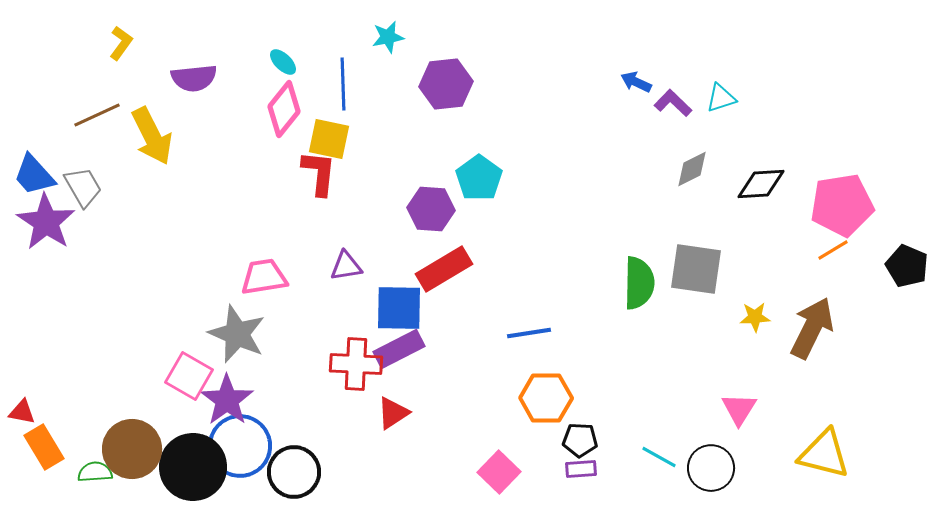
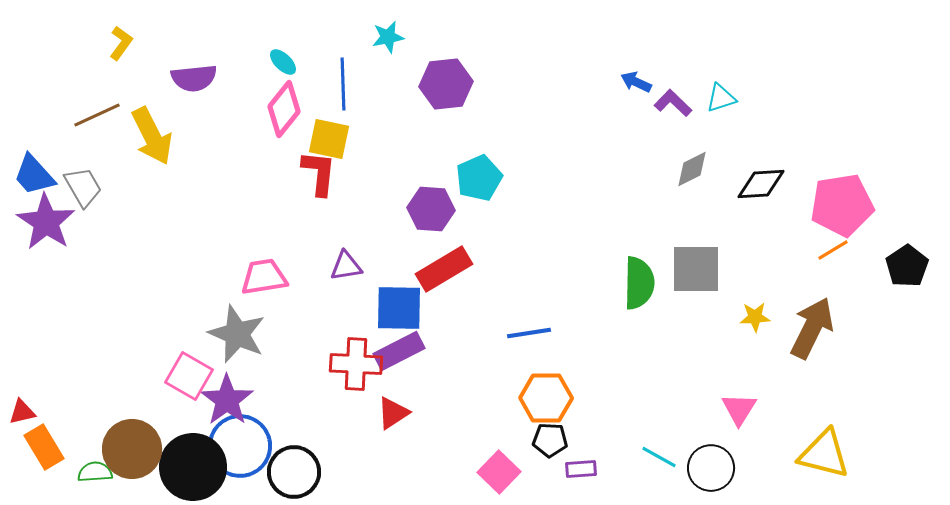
cyan pentagon at (479, 178): rotated 12 degrees clockwise
black pentagon at (907, 266): rotated 15 degrees clockwise
gray square at (696, 269): rotated 8 degrees counterclockwise
purple rectangle at (399, 349): moved 2 px down
red triangle at (22, 412): rotated 24 degrees counterclockwise
black pentagon at (580, 440): moved 30 px left
